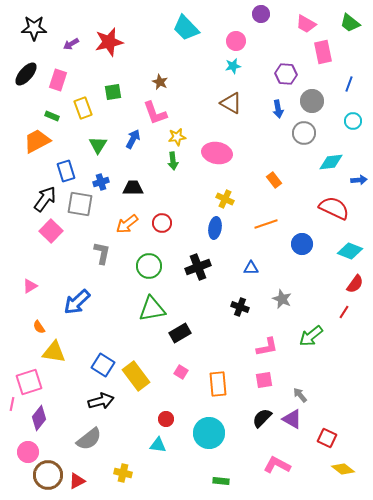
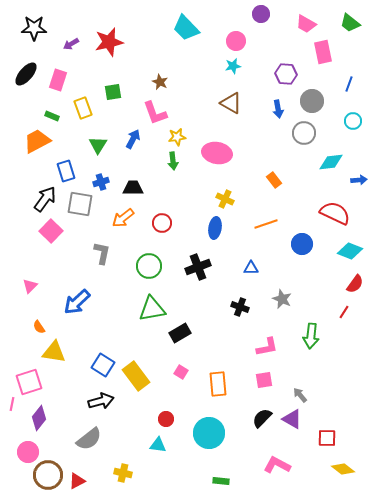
red semicircle at (334, 208): moved 1 px right, 5 px down
orange arrow at (127, 224): moved 4 px left, 6 px up
pink triangle at (30, 286): rotated 14 degrees counterclockwise
green arrow at (311, 336): rotated 45 degrees counterclockwise
red square at (327, 438): rotated 24 degrees counterclockwise
